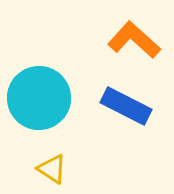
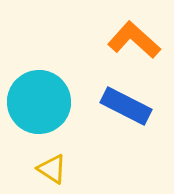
cyan circle: moved 4 px down
